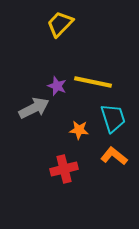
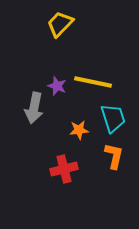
gray arrow: rotated 128 degrees clockwise
orange star: rotated 12 degrees counterclockwise
orange L-shape: rotated 64 degrees clockwise
